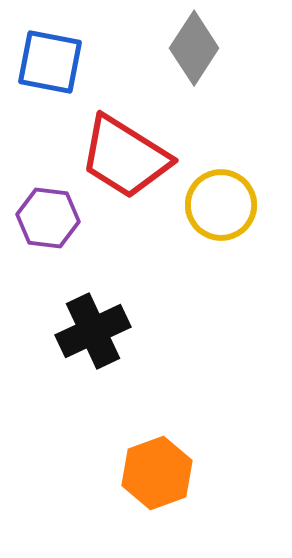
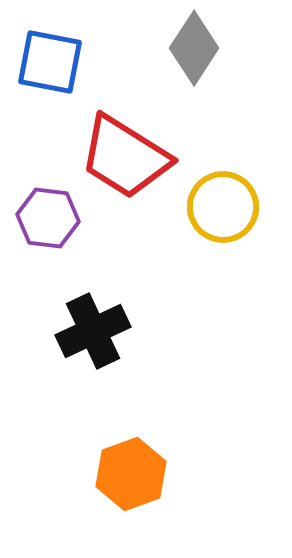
yellow circle: moved 2 px right, 2 px down
orange hexagon: moved 26 px left, 1 px down
